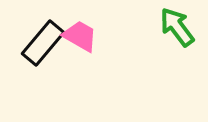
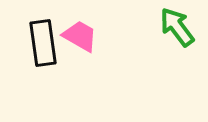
black rectangle: rotated 48 degrees counterclockwise
